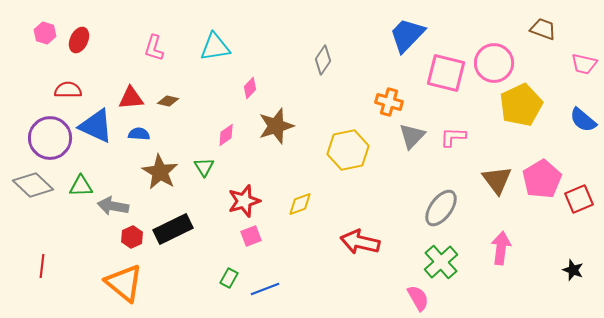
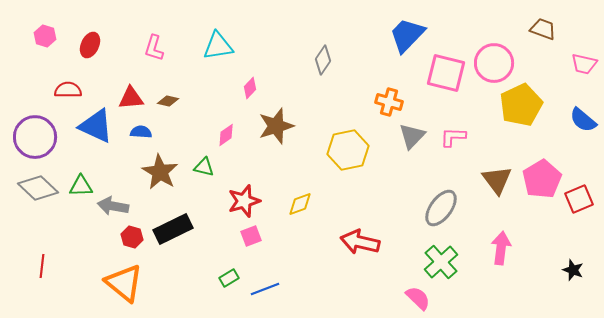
pink hexagon at (45, 33): moved 3 px down
red ellipse at (79, 40): moved 11 px right, 5 px down
cyan triangle at (215, 47): moved 3 px right, 1 px up
blue semicircle at (139, 134): moved 2 px right, 2 px up
purple circle at (50, 138): moved 15 px left, 1 px up
green triangle at (204, 167): rotated 45 degrees counterclockwise
gray diamond at (33, 185): moved 5 px right, 3 px down
red hexagon at (132, 237): rotated 20 degrees counterclockwise
green rectangle at (229, 278): rotated 30 degrees clockwise
pink semicircle at (418, 298): rotated 16 degrees counterclockwise
